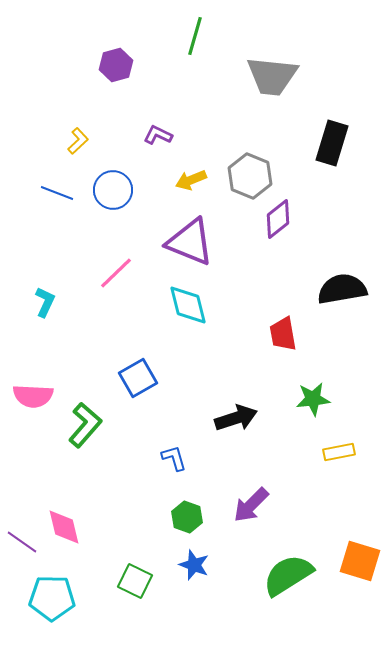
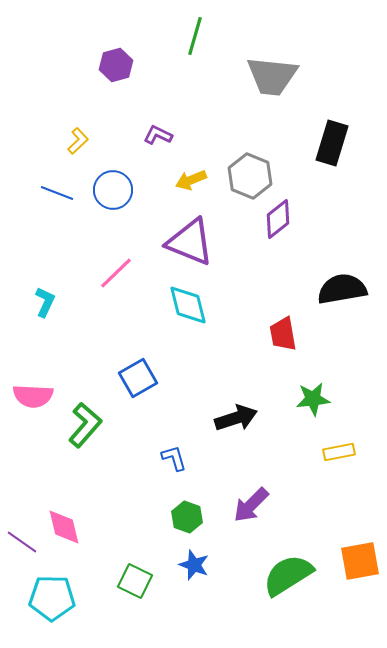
orange square: rotated 27 degrees counterclockwise
